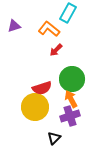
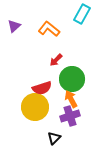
cyan rectangle: moved 14 px right, 1 px down
purple triangle: rotated 24 degrees counterclockwise
red arrow: moved 10 px down
